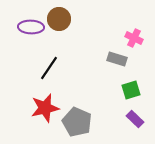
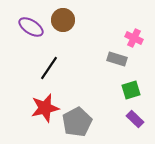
brown circle: moved 4 px right, 1 px down
purple ellipse: rotated 30 degrees clockwise
gray pentagon: rotated 20 degrees clockwise
